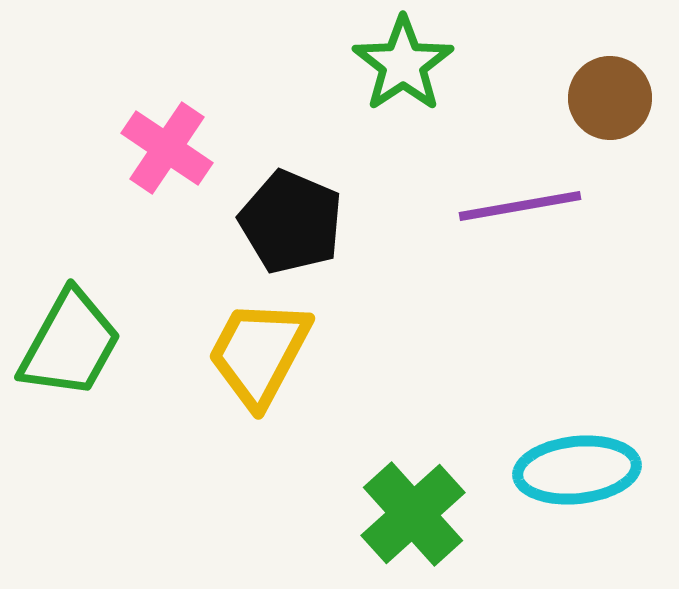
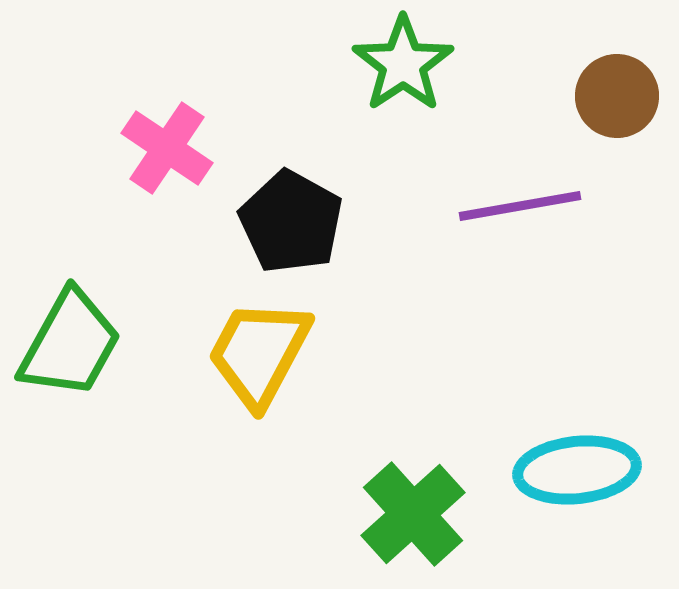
brown circle: moved 7 px right, 2 px up
black pentagon: rotated 6 degrees clockwise
